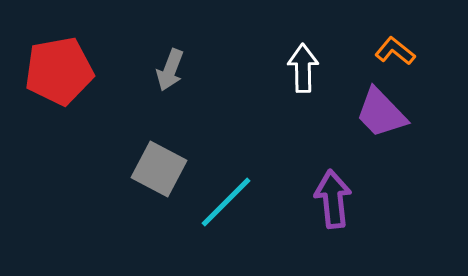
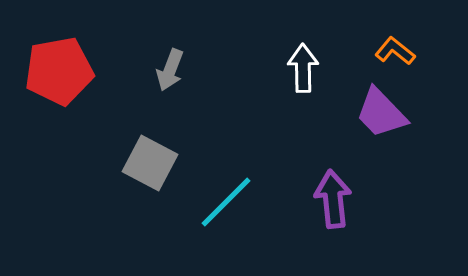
gray square: moved 9 px left, 6 px up
